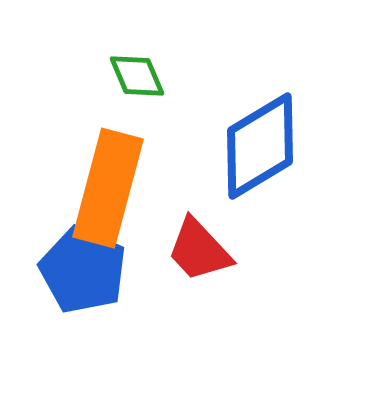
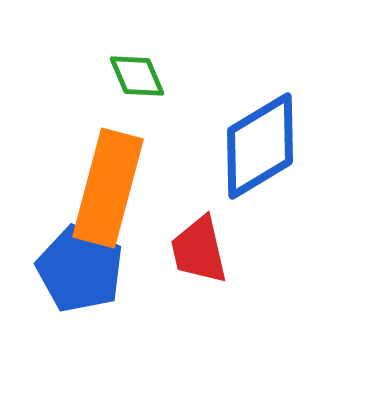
red trapezoid: rotated 30 degrees clockwise
blue pentagon: moved 3 px left, 1 px up
